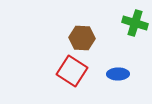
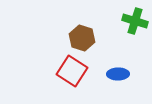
green cross: moved 2 px up
brown hexagon: rotated 15 degrees clockwise
